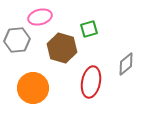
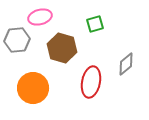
green square: moved 6 px right, 5 px up
